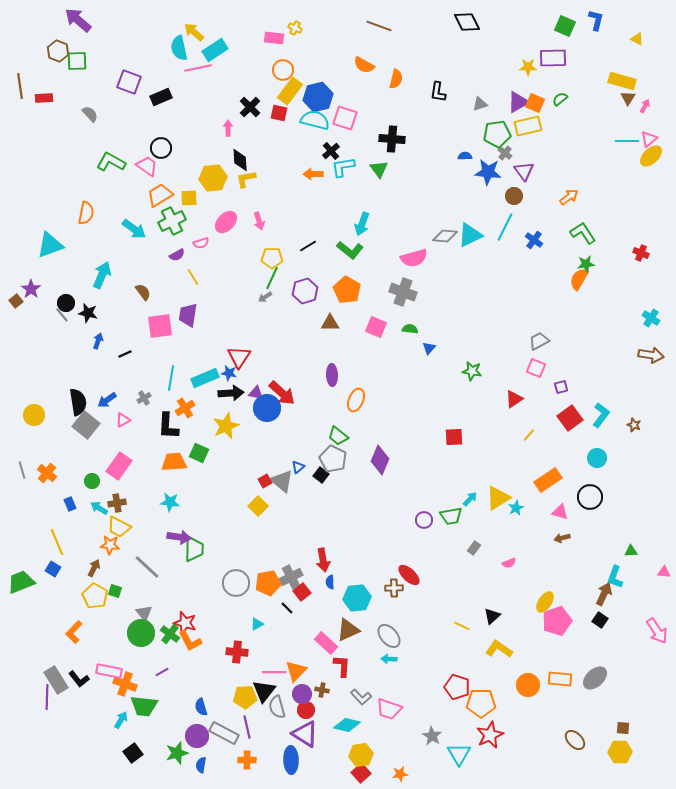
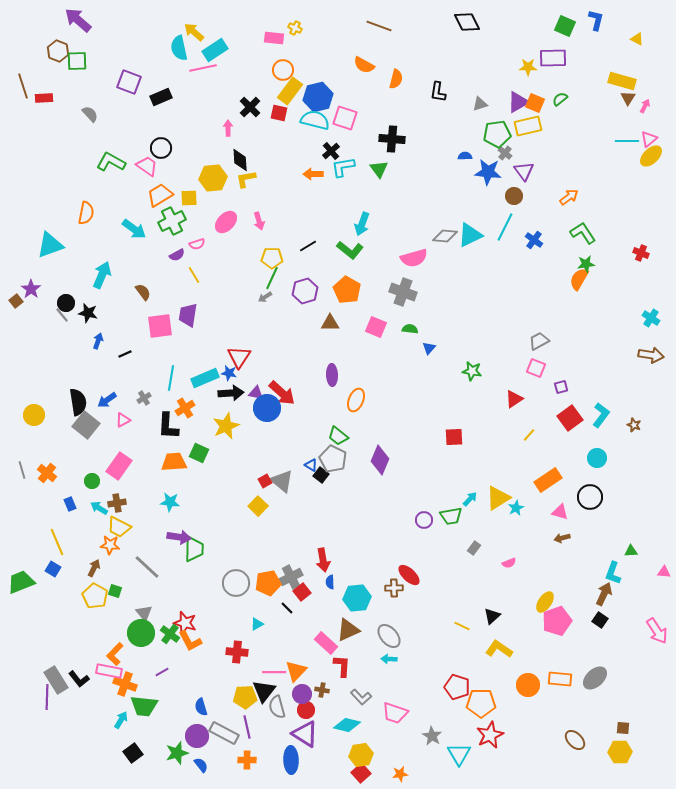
pink line at (198, 68): moved 5 px right
brown line at (20, 86): moved 3 px right; rotated 10 degrees counterclockwise
pink semicircle at (201, 243): moved 4 px left, 1 px down
yellow line at (193, 277): moved 1 px right, 2 px up
blue triangle at (298, 467): moved 13 px right, 2 px up; rotated 48 degrees counterclockwise
cyan L-shape at (615, 577): moved 2 px left, 4 px up
orange L-shape at (74, 632): moved 41 px right, 22 px down
pink trapezoid at (389, 709): moved 6 px right, 4 px down
blue semicircle at (201, 765): rotated 133 degrees clockwise
